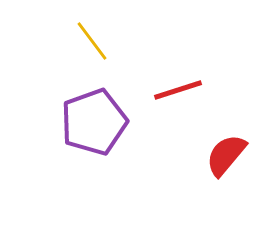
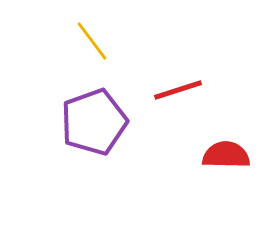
red semicircle: rotated 51 degrees clockwise
